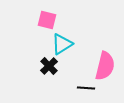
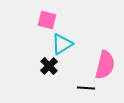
pink semicircle: moved 1 px up
